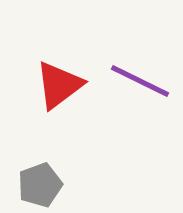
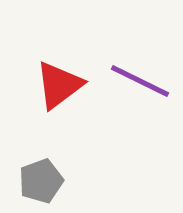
gray pentagon: moved 1 px right, 4 px up
